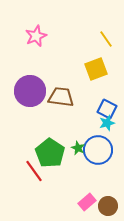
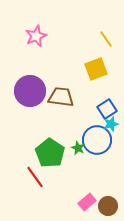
blue square: rotated 30 degrees clockwise
cyan star: moved 4 px right, 1 px down
blue circle: moved 1 px left, 10 px up
red line: moved 1 px right, 6 px down
